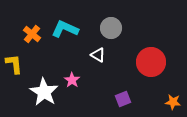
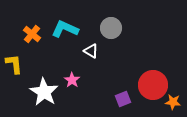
white triangle: moved 7 px left, 4 px up
red circle: moved 2 px right, 23 px down
